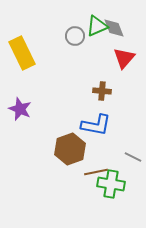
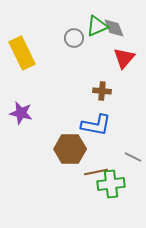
gray circle: moved 1 px left, 2 px down
purple star: moved 1 px right, 4 px down; rotated 10 degrees counterclockwise
brown hexagon: rotated 20 degrees clockwise
green cross: rotated 16 degrees counterclockwise
